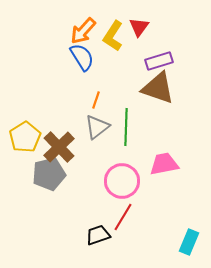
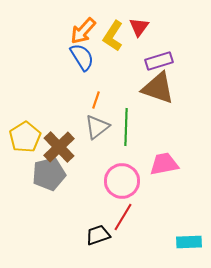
cyan rectangle: rotated 65 degrees clockwise
